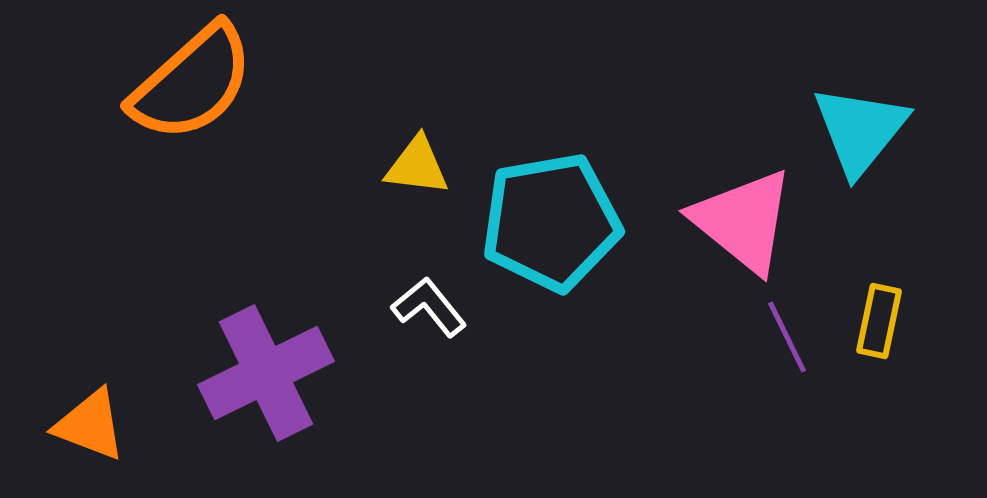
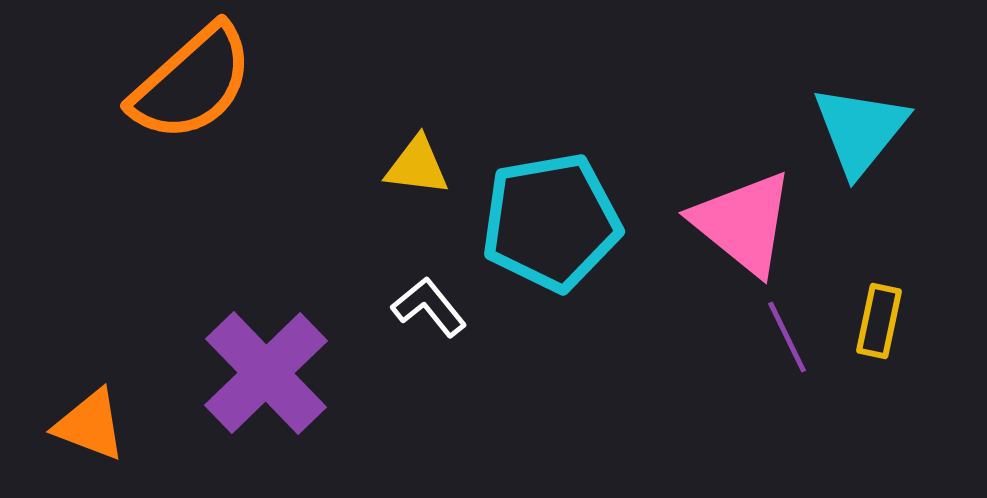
pink triangle: moved 2 px down
purple cross: rotated 18 degrees counterclockwise
